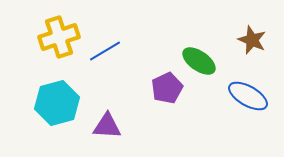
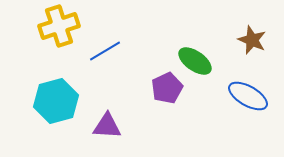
yellow cross: moved 11 px up
green ellipse: moved 4 px left
cyan hexagon: moved 1 px left, 2 px up
